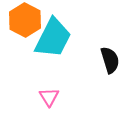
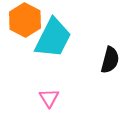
black semicircle: rotated 32 degrees clockwise
pink triangle: moved 1 px down
